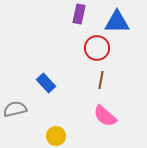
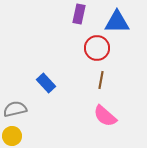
yellow circle: moved 44 px left
